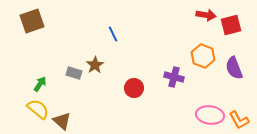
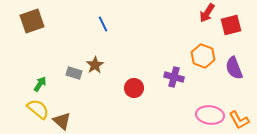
red arrow: moved 1 px right, 2 px up; rotated 114 degrees clockwise
blue line: moved 10 px left, 10 px up
